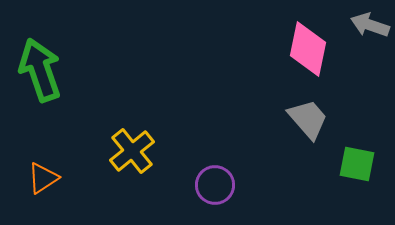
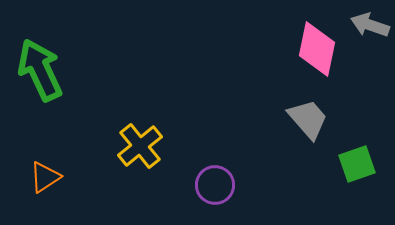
pink diamond: moved 9 px right
green arrow: rotated 6 degrees counterclockwise
yellow cross: moved 8 px right, 5 px up
green square: rotated 30 degrees counterclockwise
orange triangle: moved 2 px right, 1 px up
